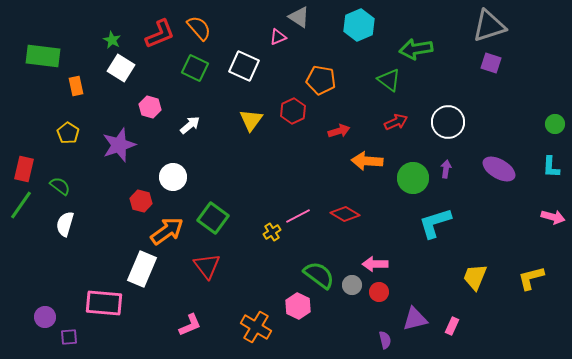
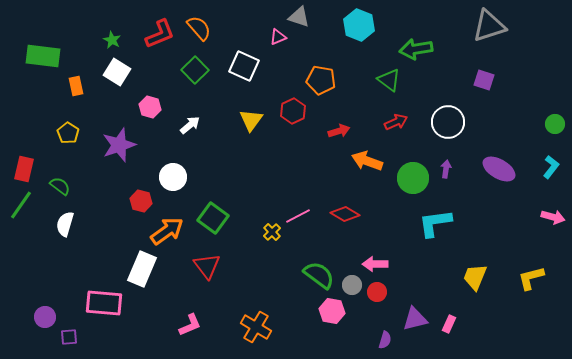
gray triangle at (299, 17): rotated 15 degrees counterclockwise
cyan hexagon at (359, 25): rotated 16 degrees counterclockwise
purple square at (491, 63): moved 7 px left, 17 px down
white square at (121, 68): moved 4 px left, 4 px down
green square at (195, 68): moved 2 px down; rotated 20 degrees clockwise
orange arrow at (367, 161): rotated 16 degrees clockwise
cyan L-shape at (551, 167): rotated 145 degrees counterclockwise
cyan L-shape at (435, 223): rotated 9 degrees clockwise
yellow cross at (272, 232): rotated 12 degrees counterclockwise
red circle at (379, 292): moved 2 px left
pink hexagon at (298, 306): moved 34 px right, 5 px down; rotated 15 degrees counterclockwise
pink rectangle at (452, 326): moved 3 px left, 2 px up
purple semicircle at (385, 340): rotated 30 degrees clockwise
